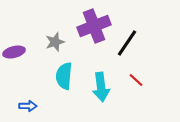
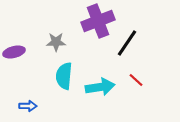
purple cross: moved 4 px right, 5 px up
gray star: moved 1 px right; rotated 18 degrees clockwise
cyan arrow: moved 1 px left; rotated 92 degrees counterclockwise
